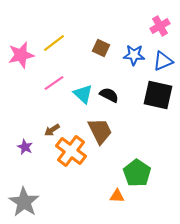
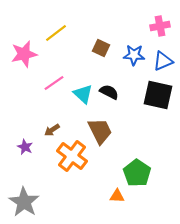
pink cross: rotated 18 degrees clockwise
yellow line: moved 2 px right, 10 px up
pink star: moved 3 px right, 1 px up
black semicircle: moved 3 px up
orange cross: moved 1 px right, 5 px down
